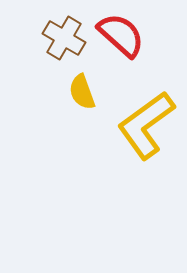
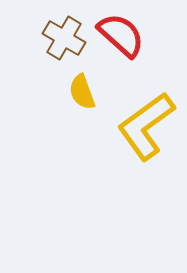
yellow L-shape: moved 1 px down
